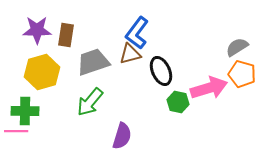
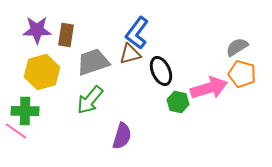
green arrow: moved 2 px up
pink line: rotated 35 degrees clockwise
